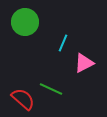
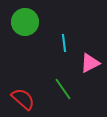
cyan line: moved 1 px right; rotated 30 degrees counterclockwise
pink triangle: moved 6 px right
green line: moved 12 px right; rotated 30 degrees clockwise
